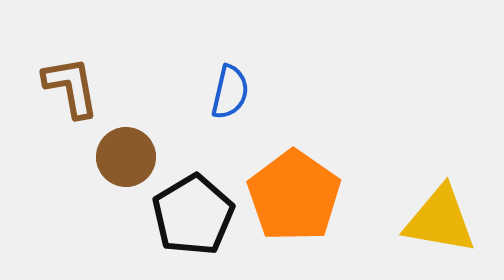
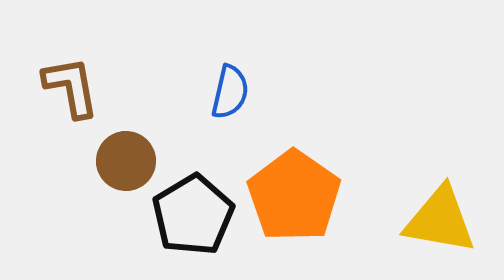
brown circle: moved 4 px down
